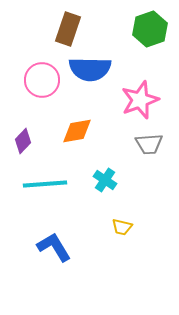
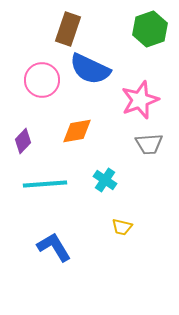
blue semicircle: rotated 24 degrees clockwise
